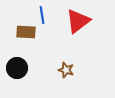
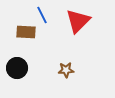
blue line: rotated 18 degrees counterclockwise
red triangle: rotated 8 degrees counterclockwise
brown star: rotated 21 degrees counterclockwise
